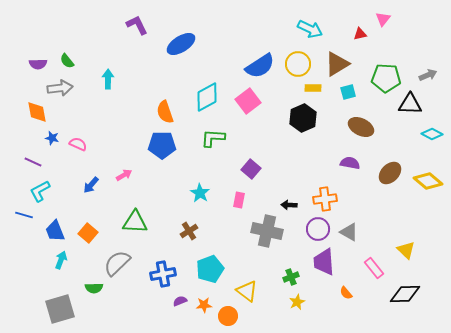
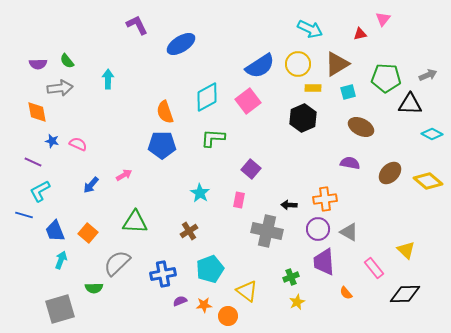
blue star at (52, 138): moved 3 px down
